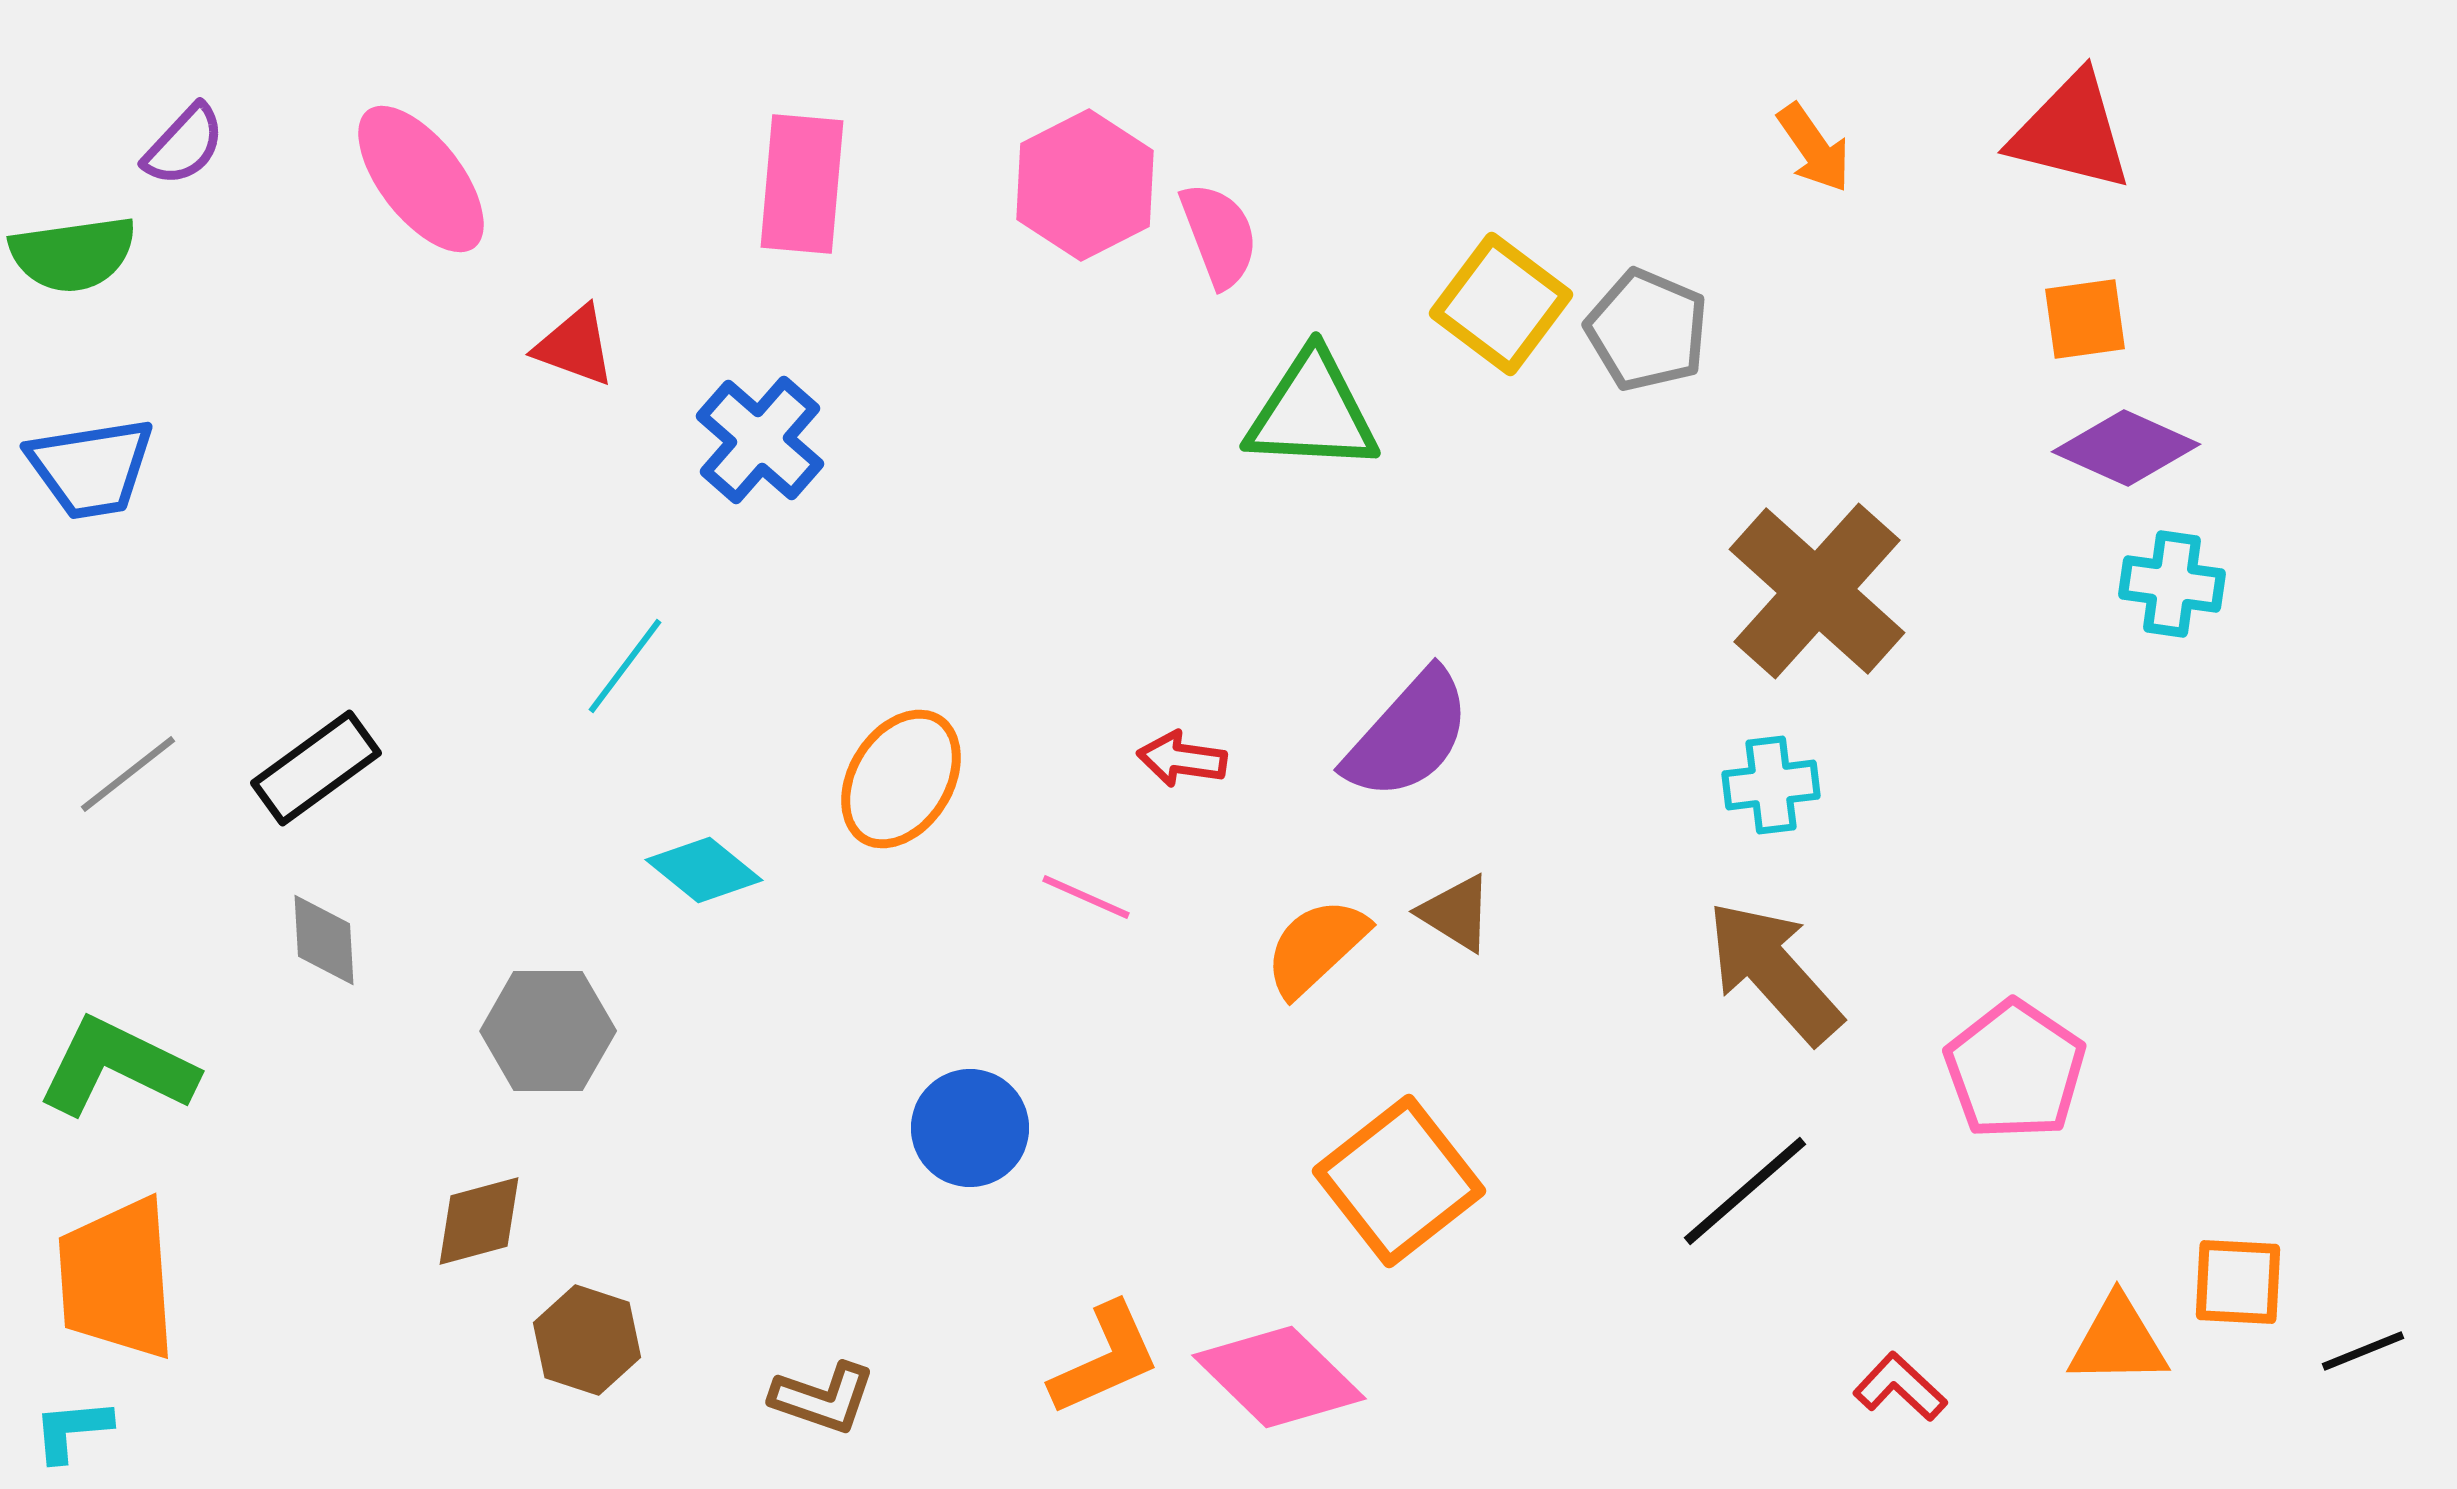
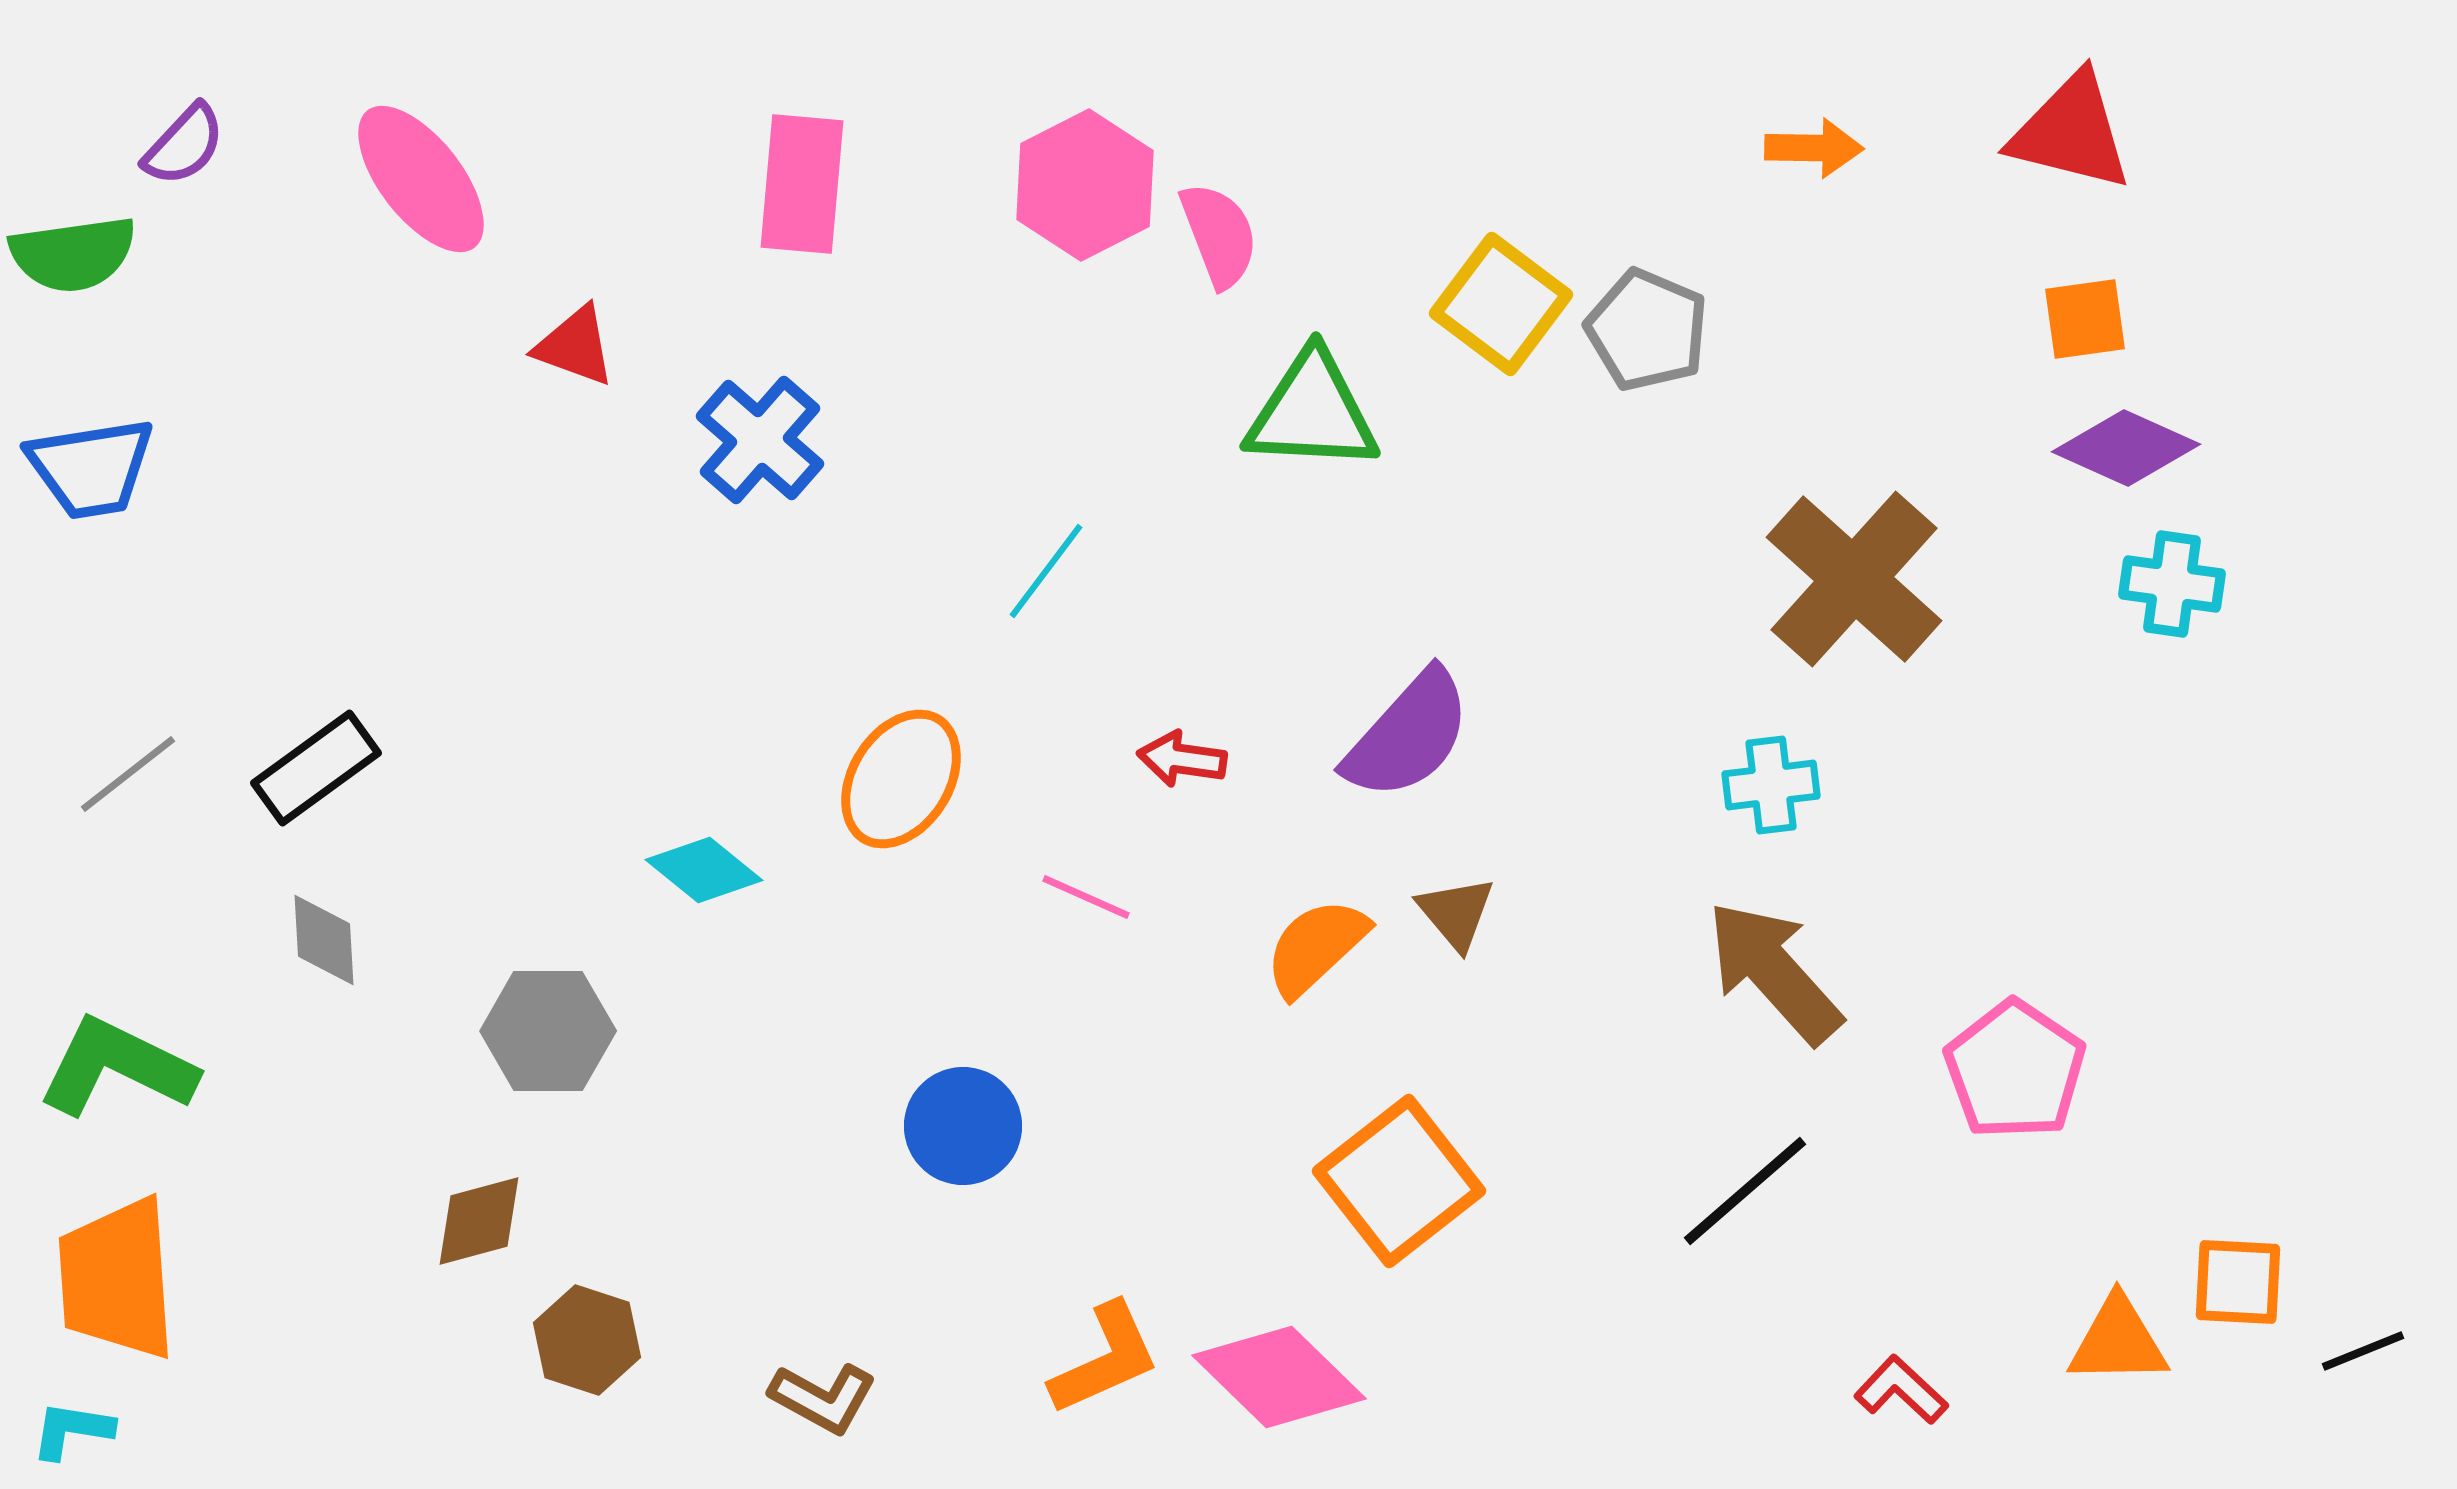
orange arrow at (1814, 148): rotated 54 degrees counterclockwise
brown cross at (1817, 591): moved 37 px right, 12 px up
cyan line at (625, 666): moved 421 px right, 95 px up
brown triangle at (1456, 913): rotated 18 degrees clockwise
blue circle at (970, 1128): moved 7 px left, 2 px up
red L-shape at (1900, 1387): moved 1 px right, 3 px down
brown L-shape at (823, 1398): rotated 10 degrees clockwise
cyan L-shape at (72, 1430): rotated 14 degrees clockwise
